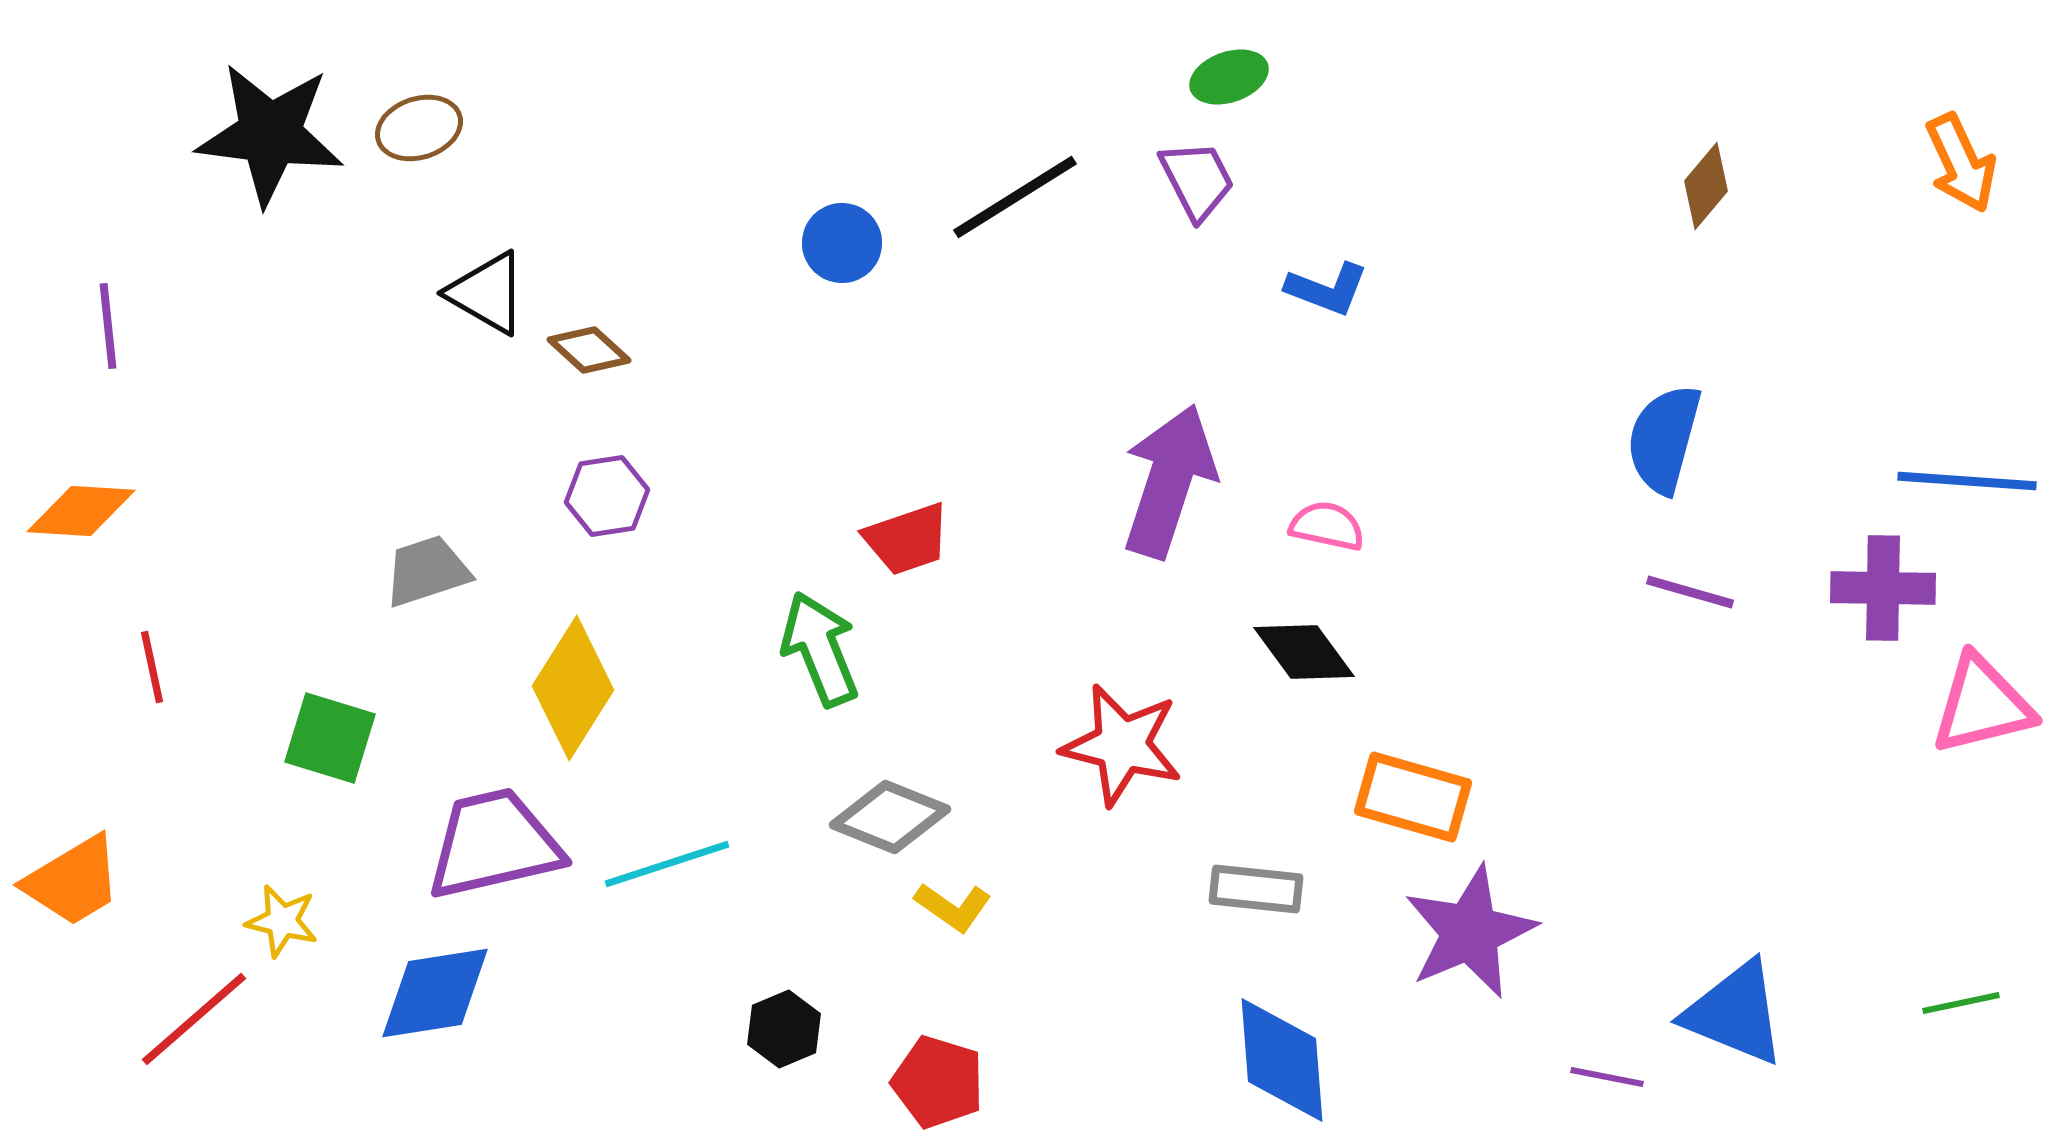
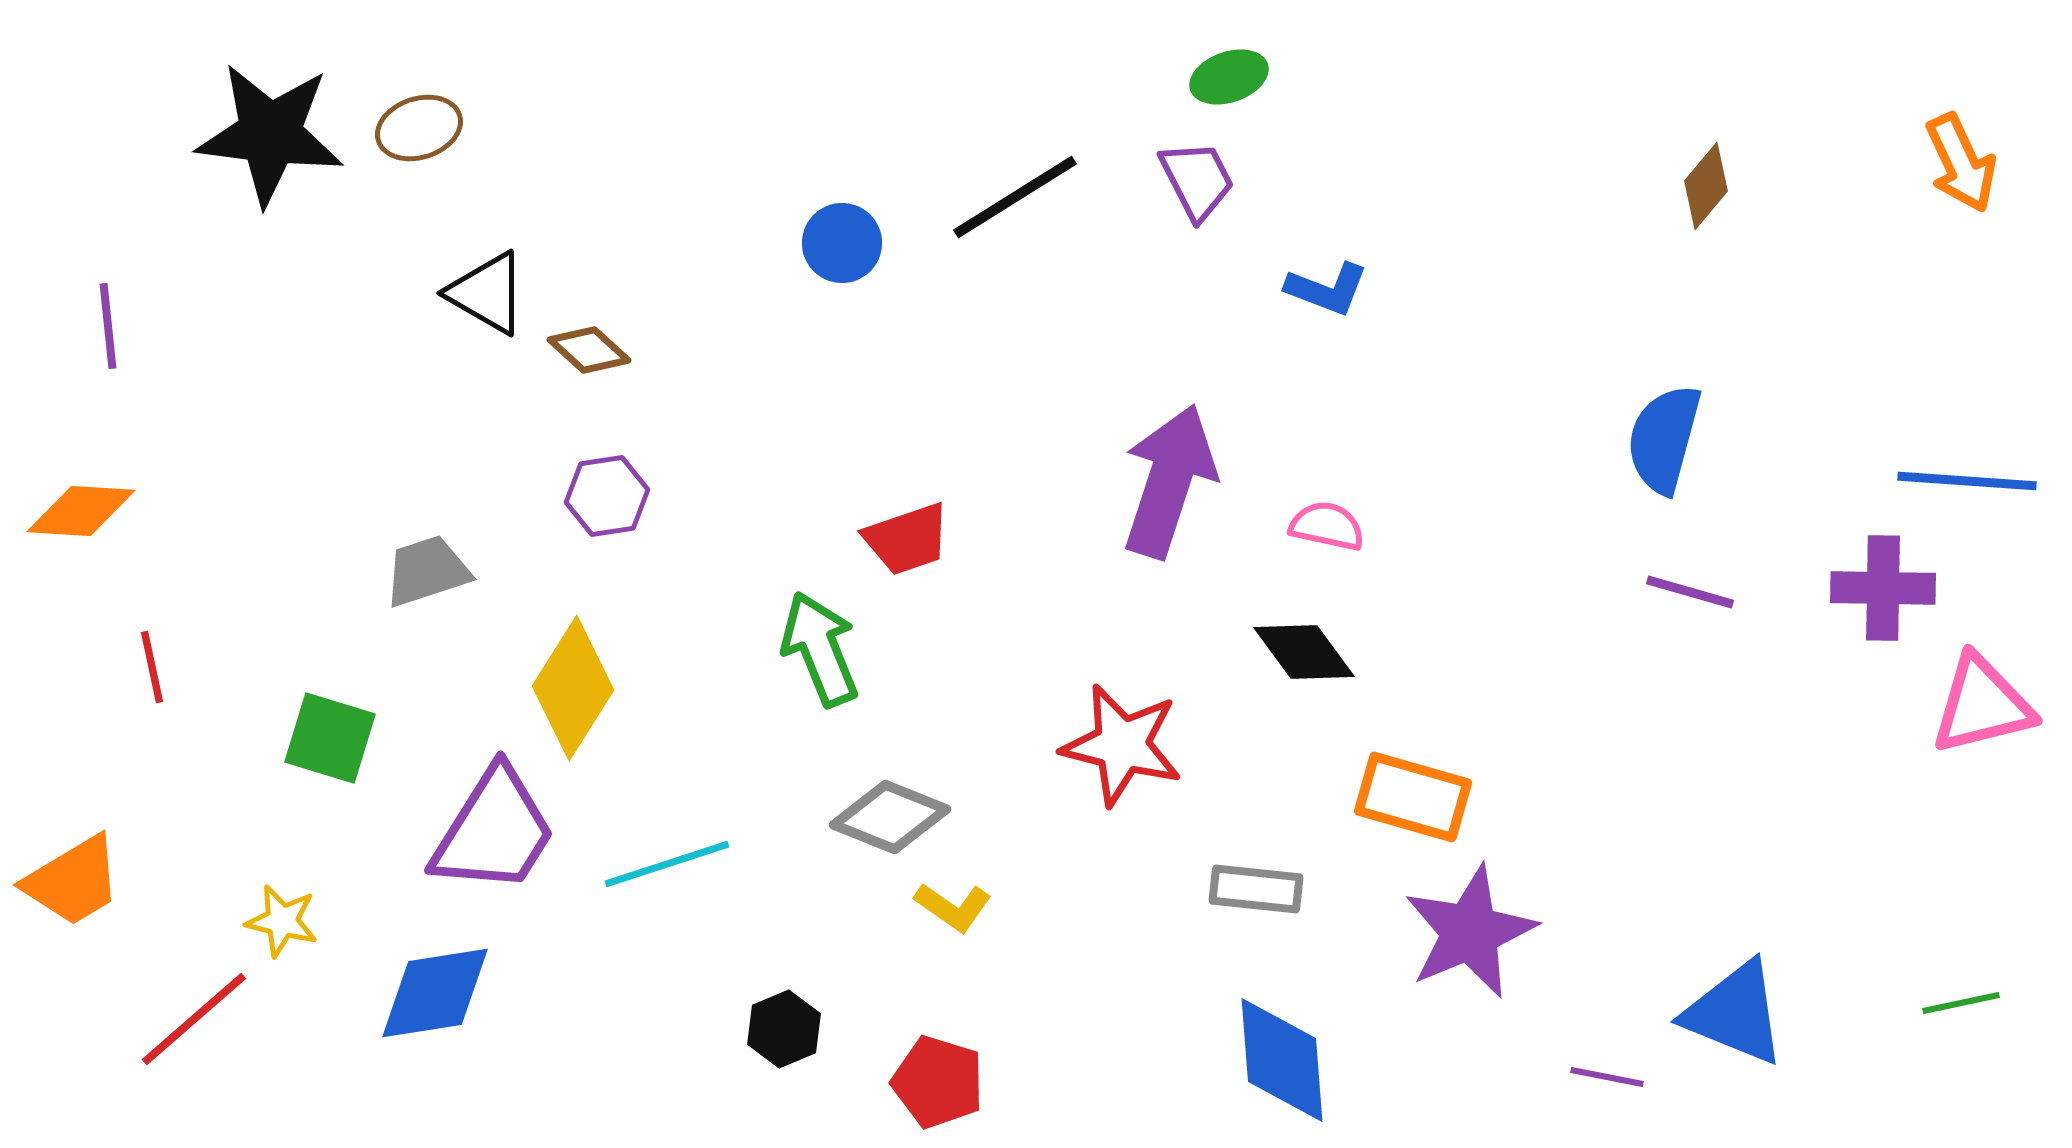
purple trapezoid at (494, 844): moved 13 px up; rotated 135 degrees clockwise
